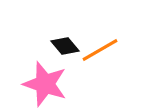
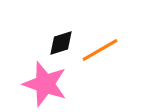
black diamond: moved 4 px left, 3 px up; rotated 68 degrees counterclockwise
